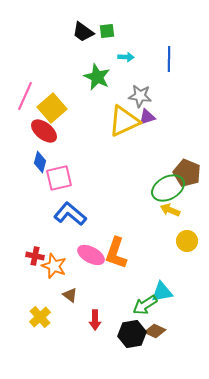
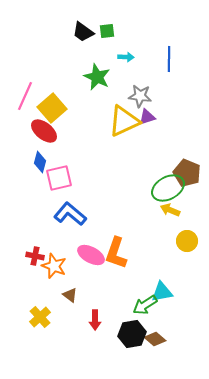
brown diamond: moved 8 px down; rotated 15 degrees clockwise
